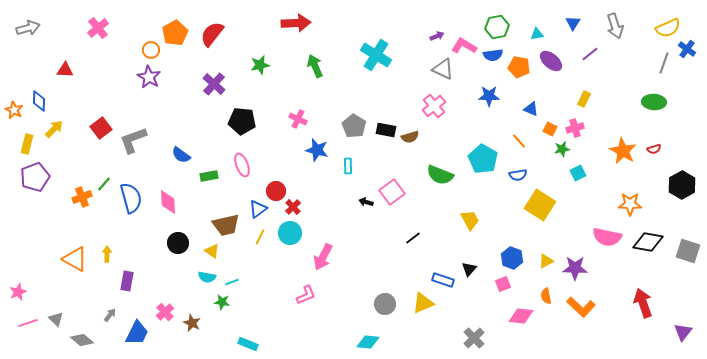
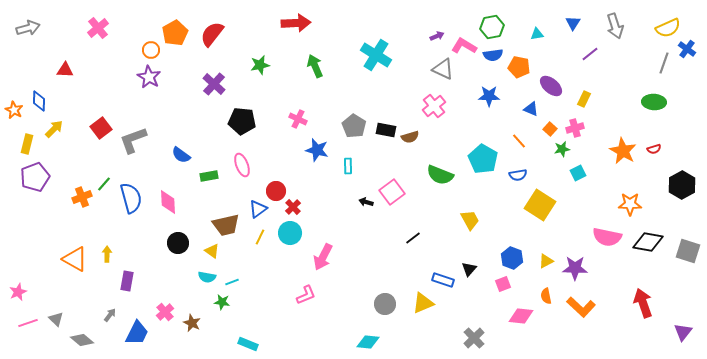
green hexagon at (497, 27): moved 5 px left
purple ellipse at (551, 61): moved 25 px down
orange square at (550, 129): rotated 16 degrees clockwise
